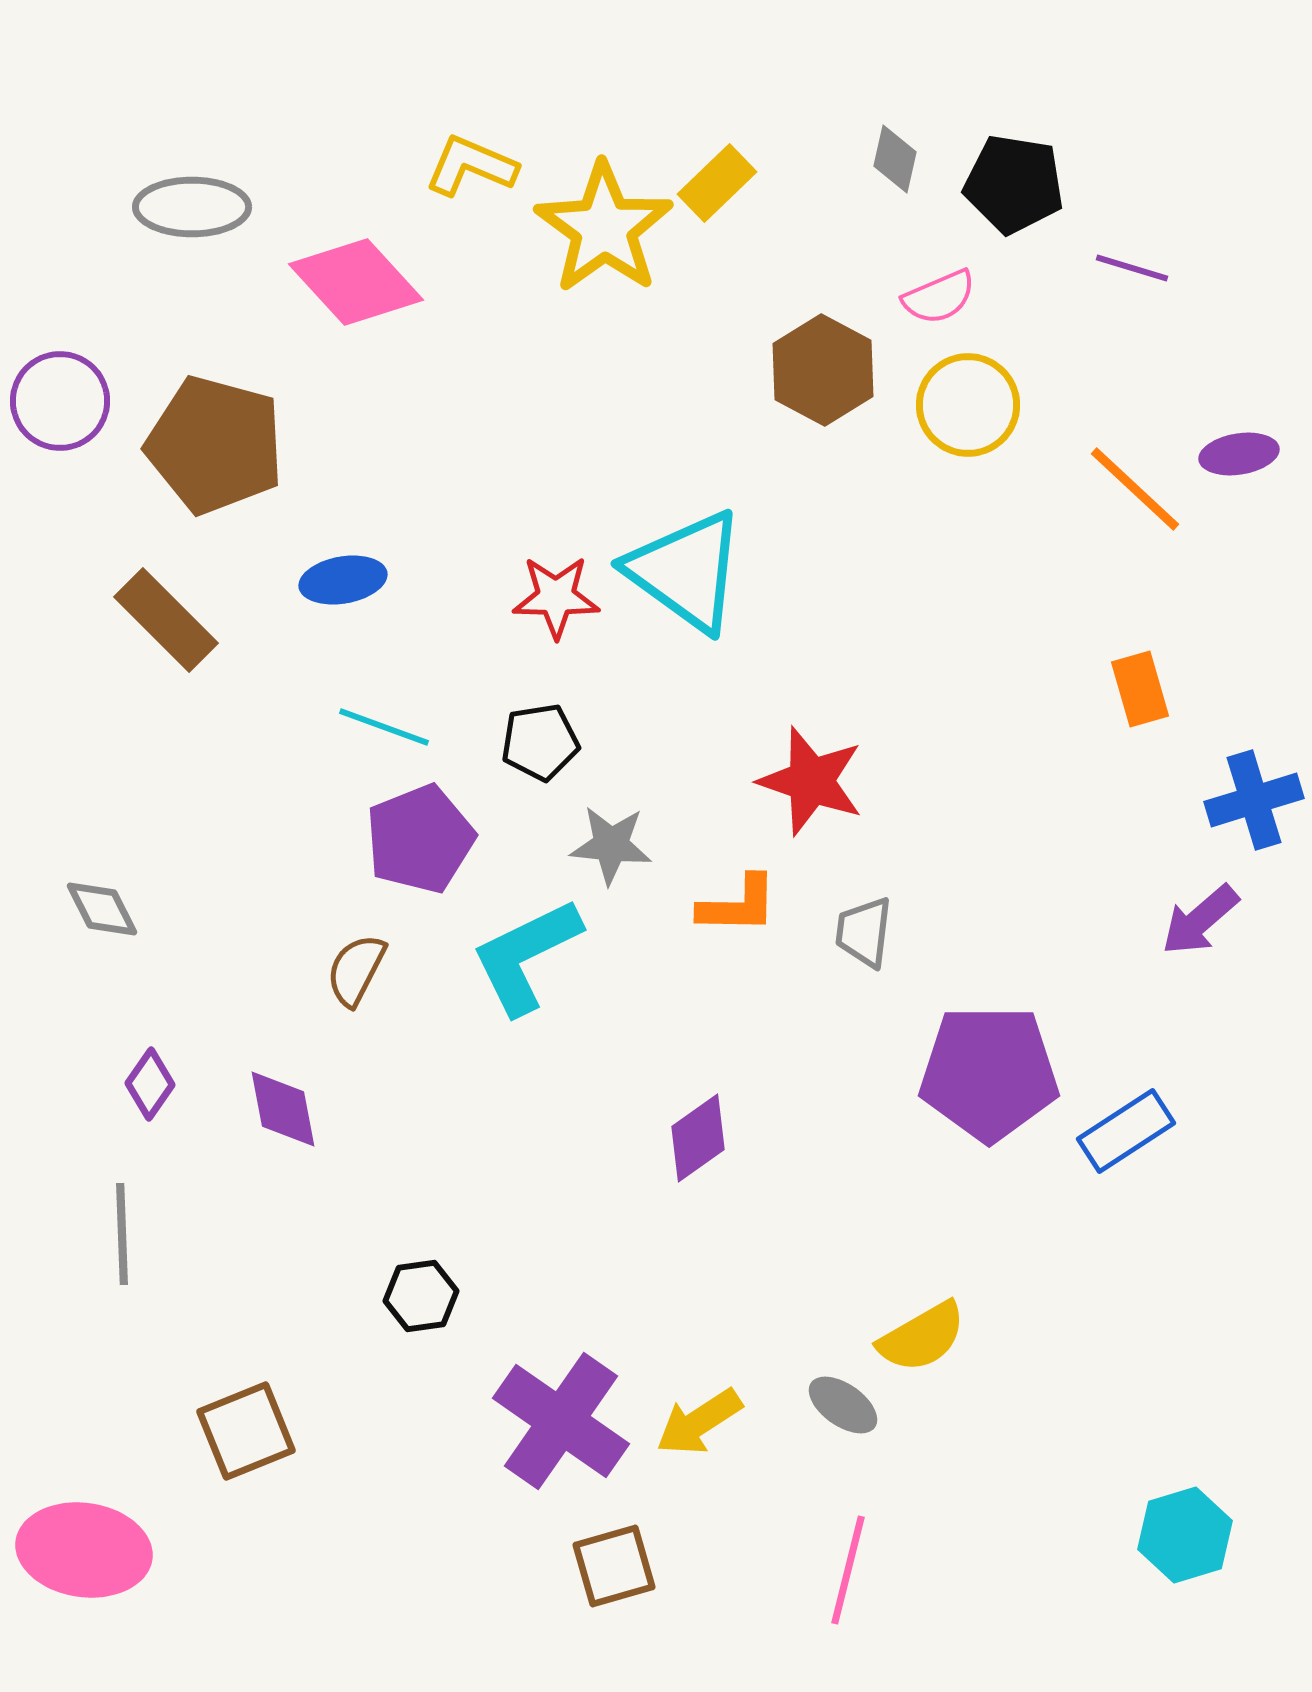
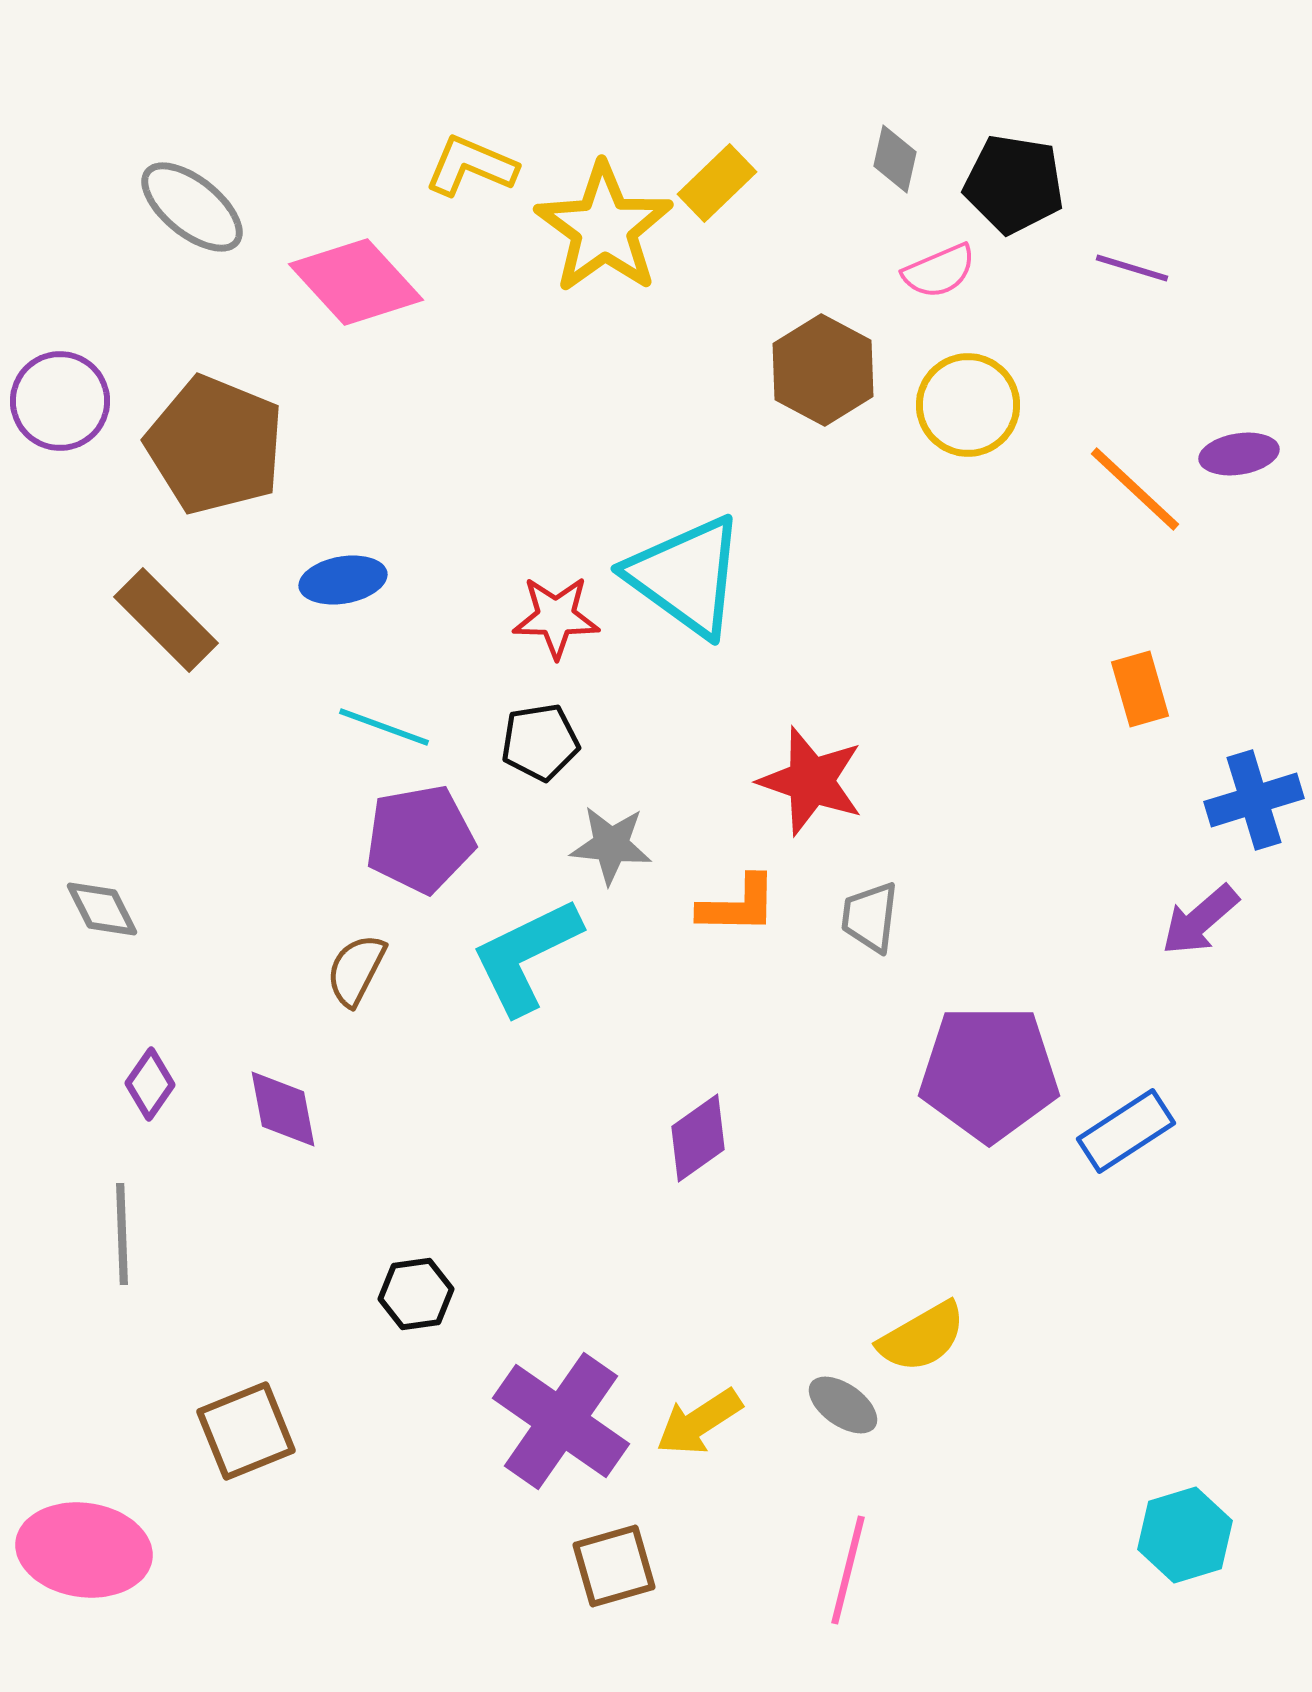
gray ellipse at (192, 207): rotated 39 degrees clockwise
pink semicircle at (939, 297): moved 26 px up
brown pentagon at (215, 445): rotated 7 degrees clockwise
cyan triangle at (686, 571): moved 5 px down
red star at (556, 597): moved 20 px down
purple pentagon at (420, 839): rotated 12 degrees clockwise
gray trapezoid at (864, 932): moved 6 px right, 15 px up
black hexagon at (421, 1296): moved 5 px left, 2 px up
